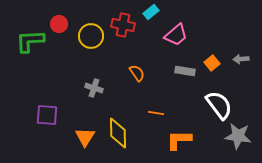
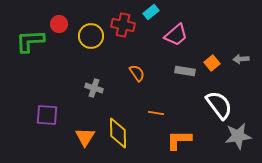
gray star: rotated 16 degrees counterclockwise
